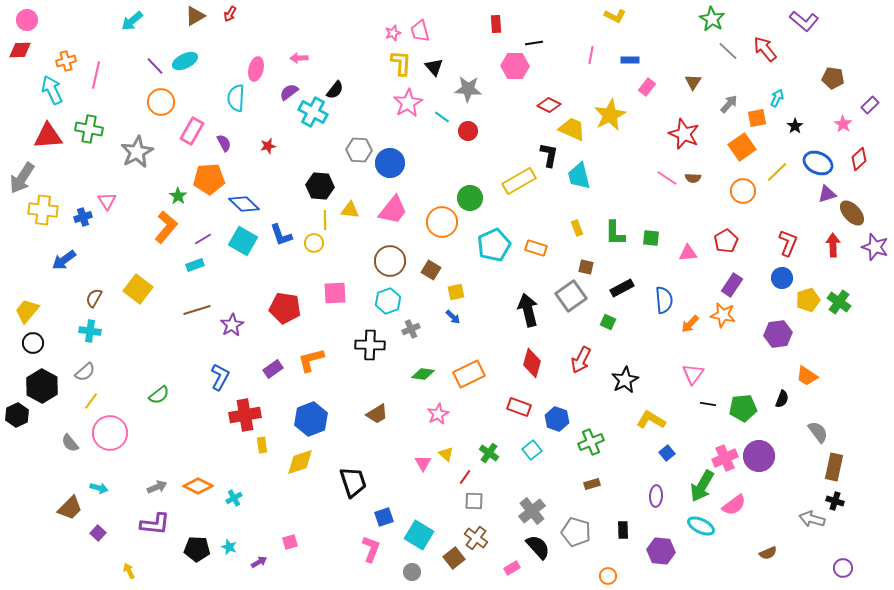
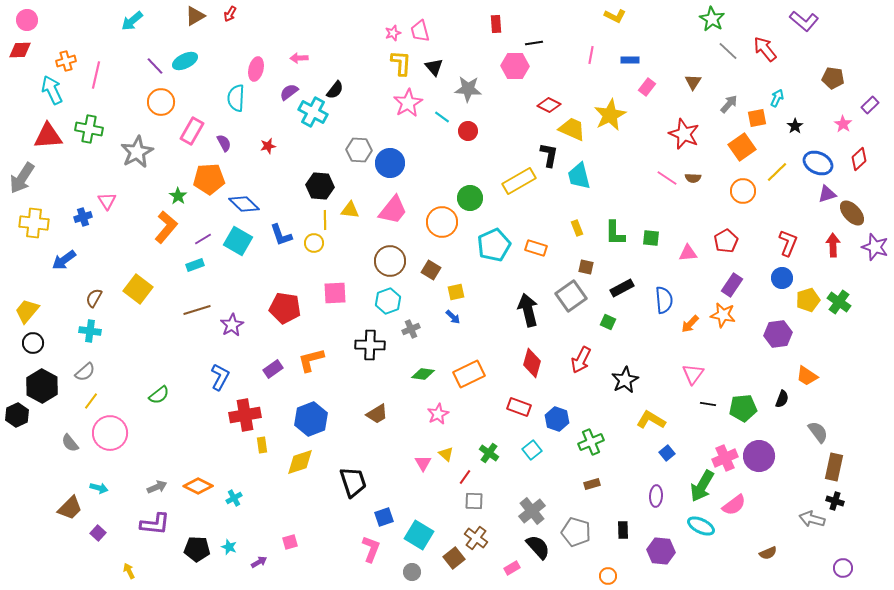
yellow cross at (43, 210): moved 9 px left, 13 px down
cyan square at (243, 241): moved 5 px left
